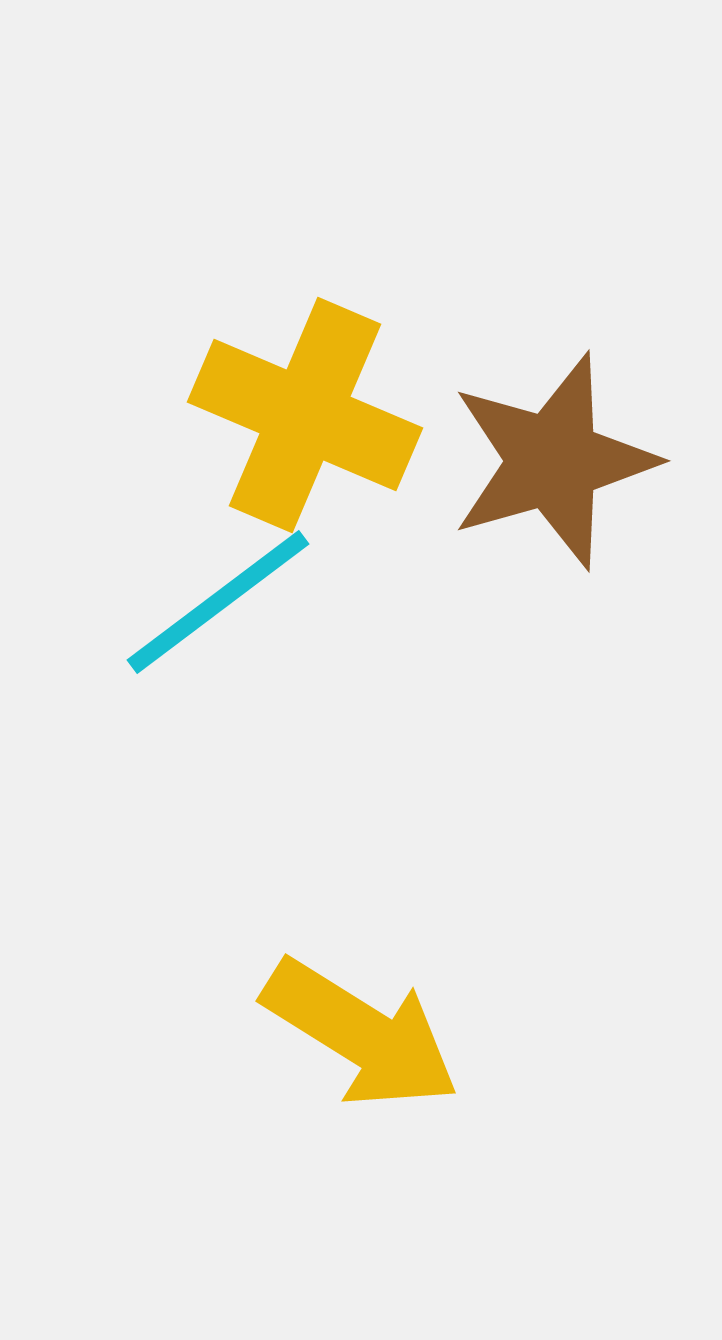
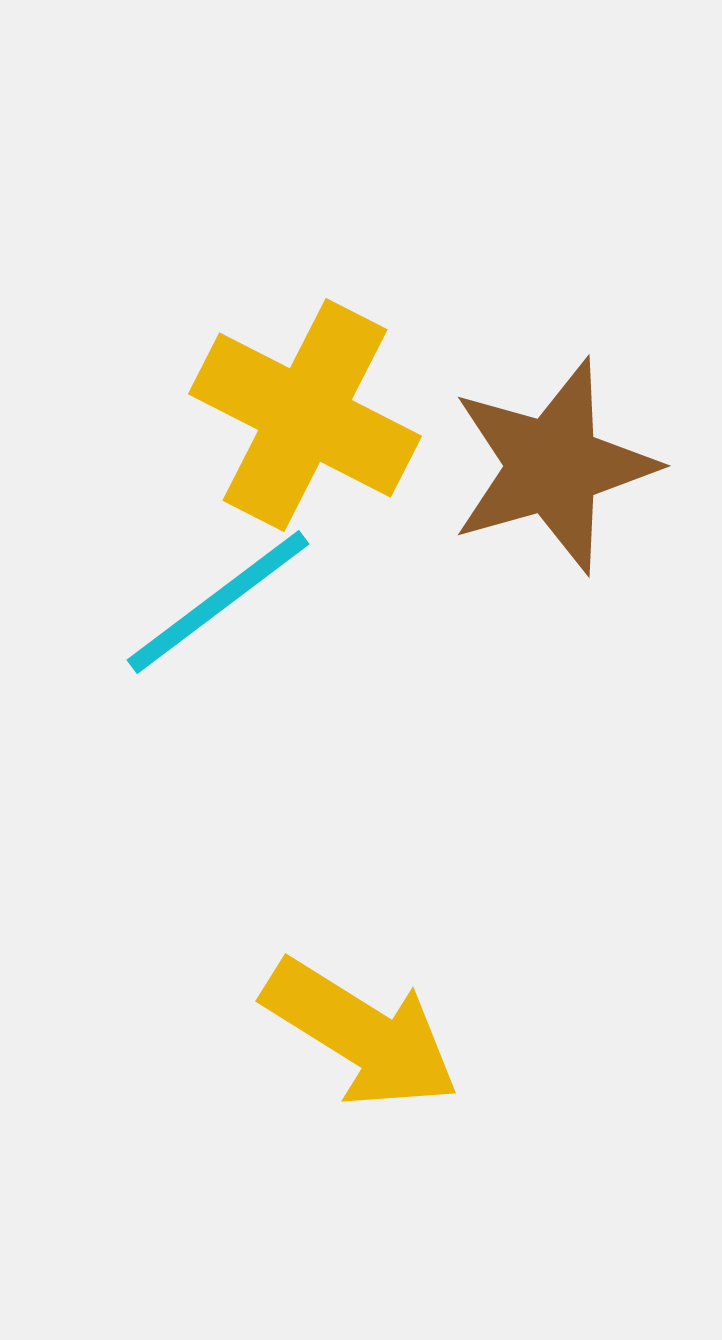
yellow cross: rotated 4 degrees clockwise
brown star: moved 5 px down
